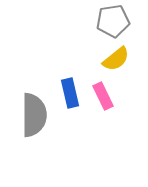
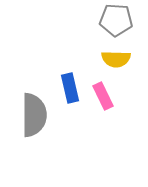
gray pentagon: moved 3 px right, 1 px up; rotated 12 degrees clockwise
yellow semicircle: rotated 40 degrees clockwise
blue rectangle: moved 5 px up
